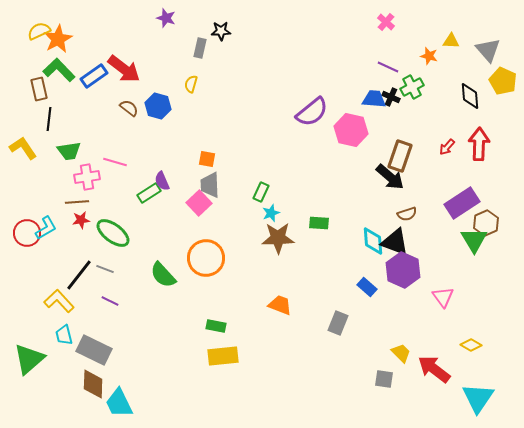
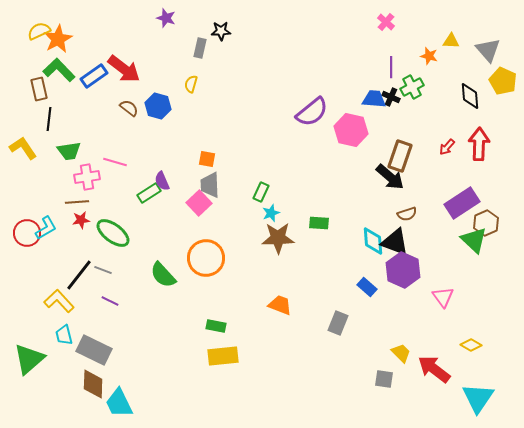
purple line at (388, 67): moved 3 px right; rotated 65 degrees clockwise
green triangle at (474, 240): rotated 16 degrees counterclockwise
gray line at (105, 269): moved 2 px left, 1 px down
